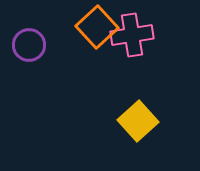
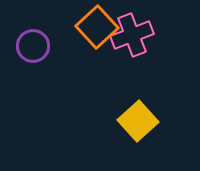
pink cross: rotated 12 degrees counterclockwise
purple circle: moved 4 px right, 1 px down
